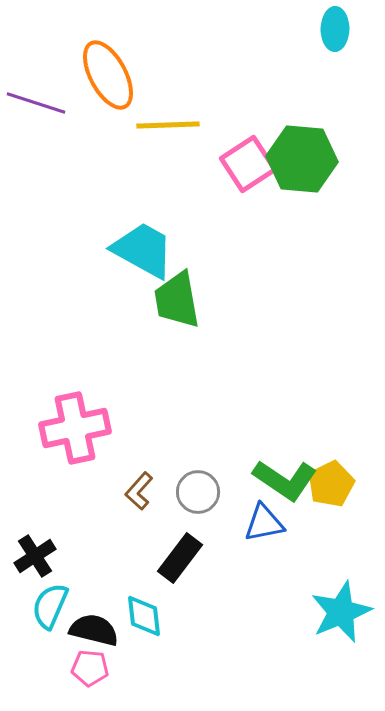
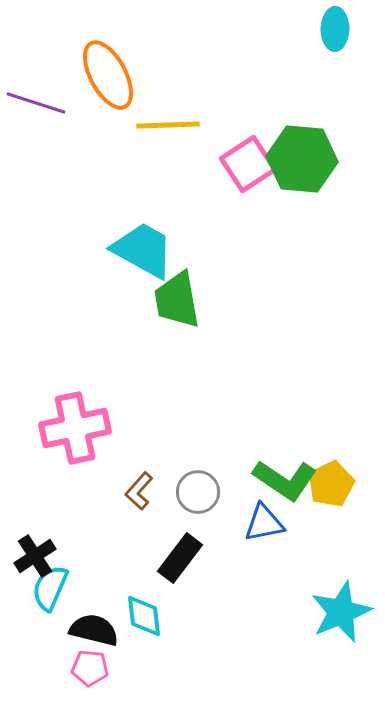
cyan semicircle: moved 18 px up
